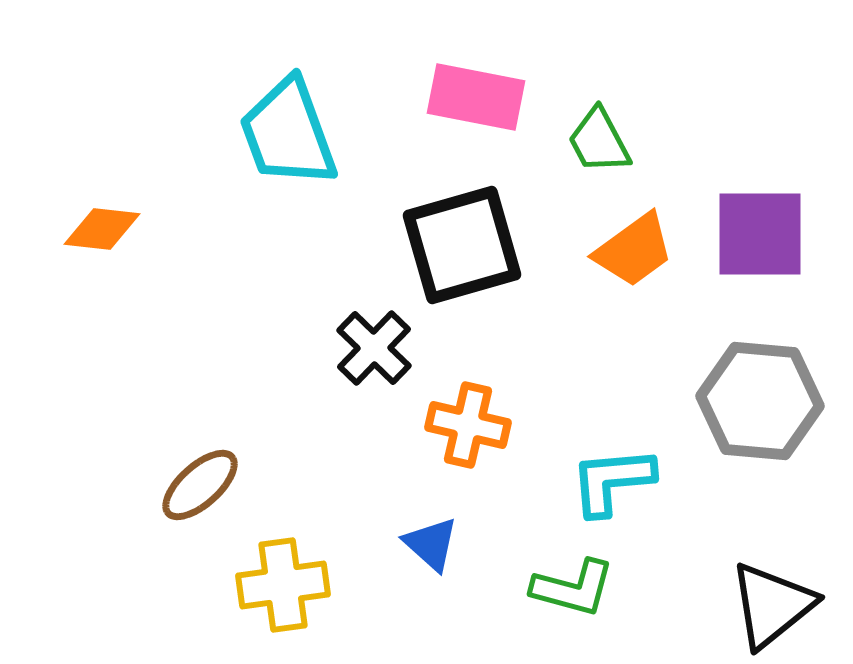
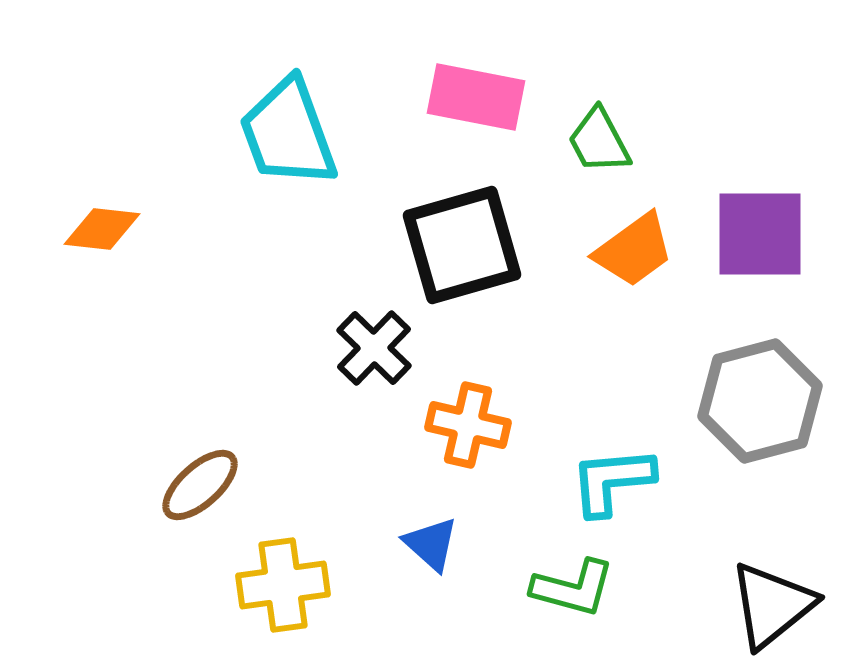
gray hexagon: rotated 20 degrees counterclockwise
